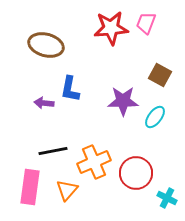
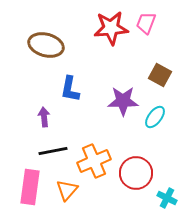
purple arrow: moved 14 px down; rotated 78 degrees clockwise
orange cross: moved 1 px up
